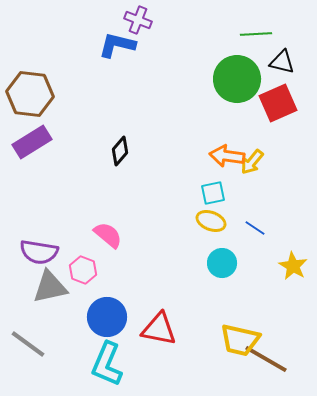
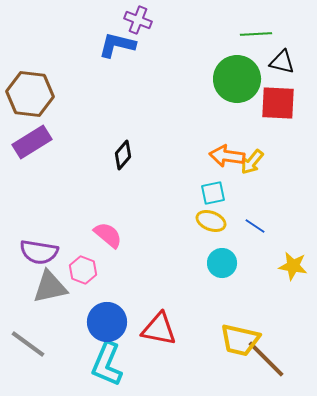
red square: rotated 27 degrees clockwise
black diamond: moved 3 px right, 4 px down
blue line: moved 2 px up
yellow star: rotated 20 degrees counterclockwise
blue circle: moved 5 px down
brown line: rotated 15 degrees clockwise
